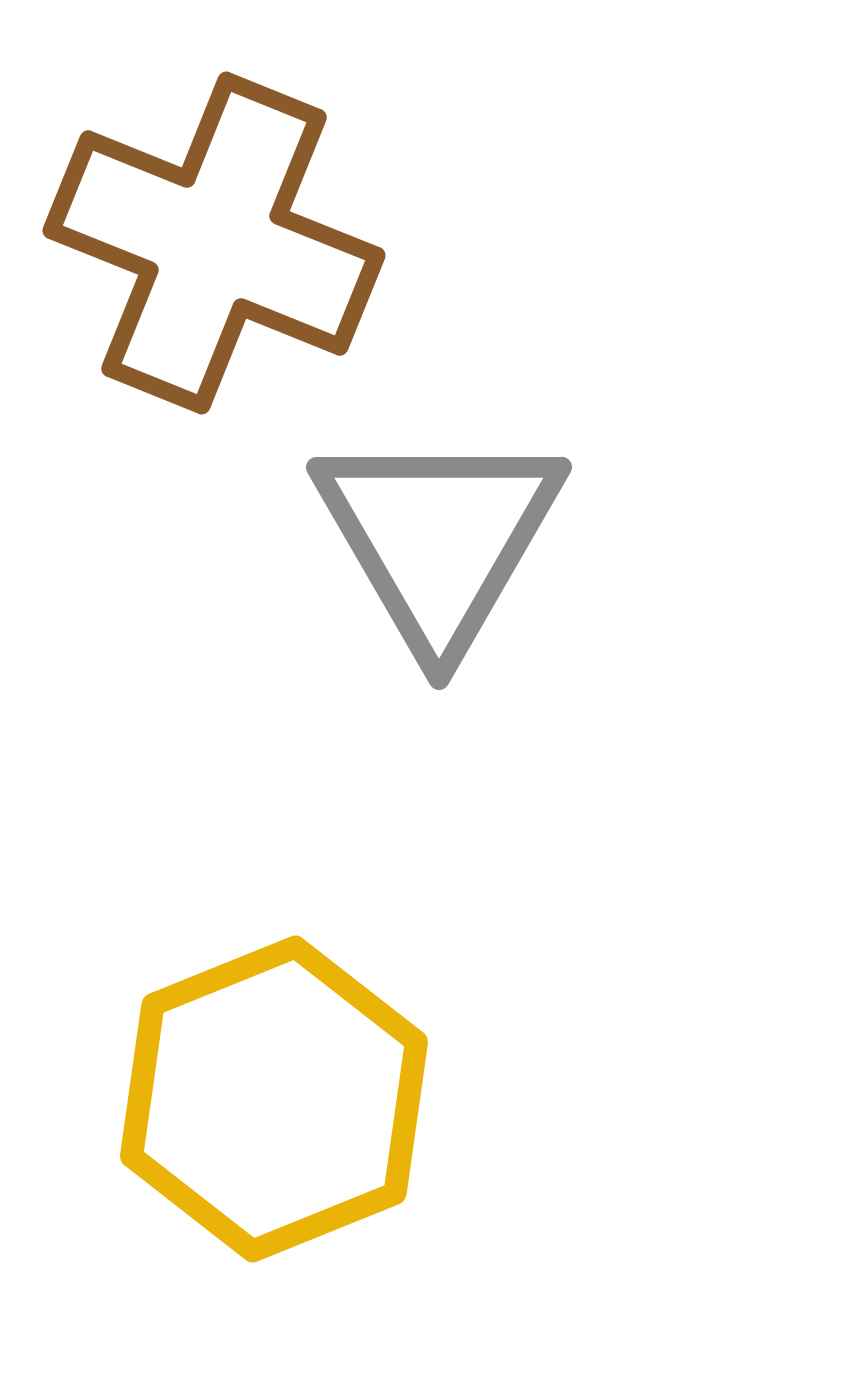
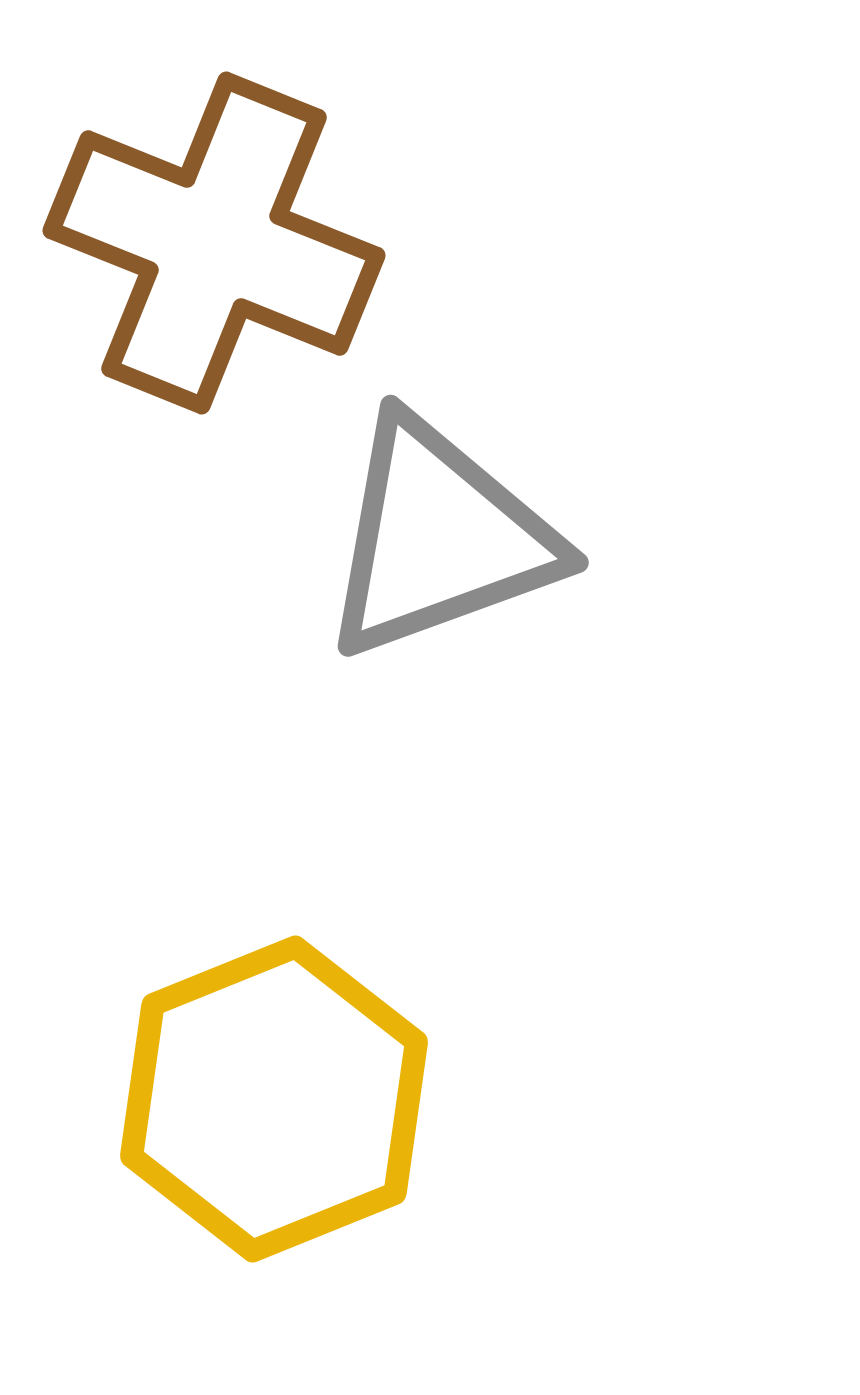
gray triangle: rotated 40 degrees clockwise
